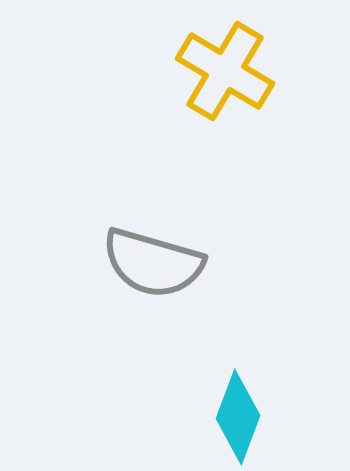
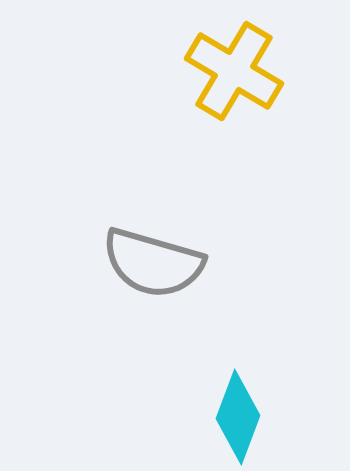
yellow cross: moved 9 px right
